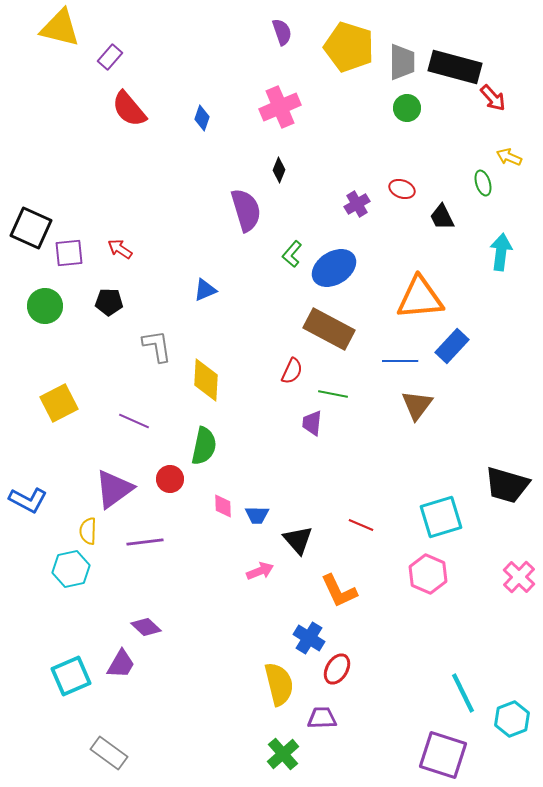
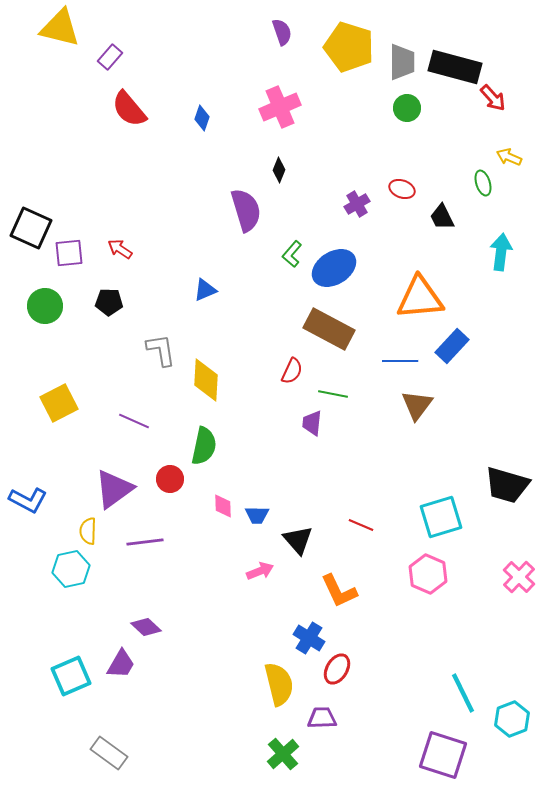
gray L-shape at (157, 346): moved 4 px right, 4 px down
